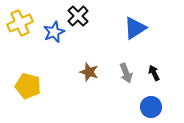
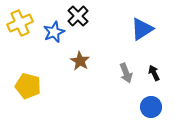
blue triangle: moved 7 px right, 1 px down
brown star: moved 9 px left, 11 px up; rotated 12 degrees clockwise
